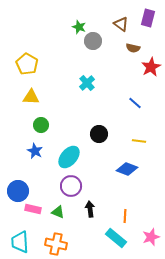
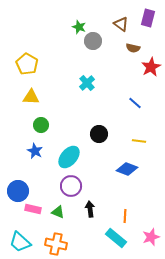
cyan trapezoid: rotated 45 degrees counterclockwise
